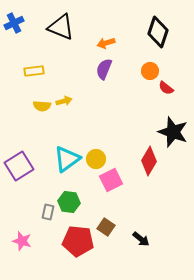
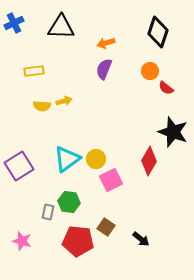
black triangle: rotated 20 degrees counterclockwise
